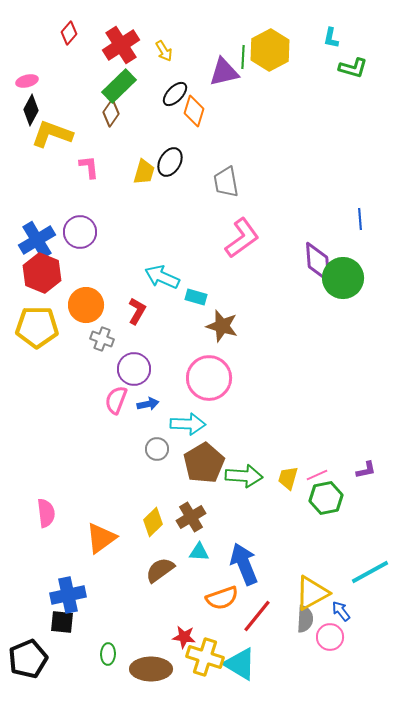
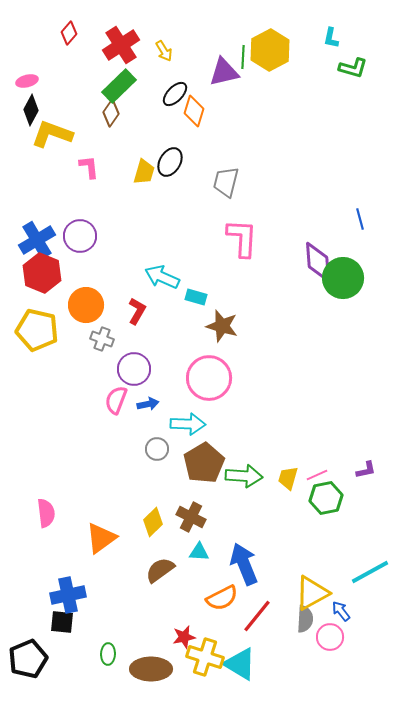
gray trapezoid at (226, 182): rotated 24 degrees clockwise
blue line at (360, 219): rotated 10 degrees counterclockwise
purple circle at (80, 232): moved 4 px down
pink L-shape at (242, 238): rotated 51 degrees counterclockwise
yellow pentagon at (37, 327): moved 3 px down; rotated 12 degrees clockwise
brown cross at (191, 517): rotated 32 degrees counterclockwise
orange semicircle at (222, 598): rotated 8 degrees counterclockwise
red star at (184, 637): rotated 20 degrees counterclockwise
